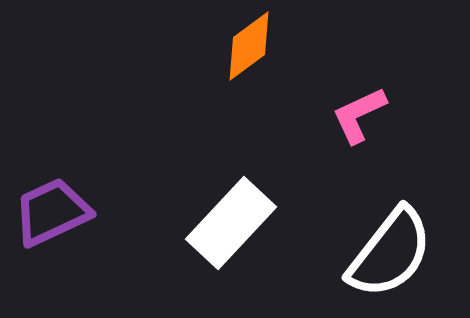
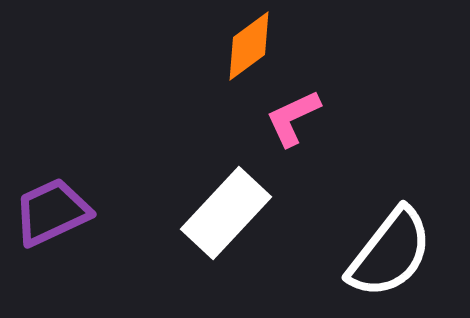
pink L-shape: moved 66 px left, 3 px down
white rectangle: moved 5 px left, 10 px up
